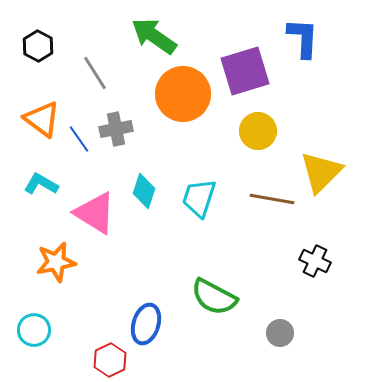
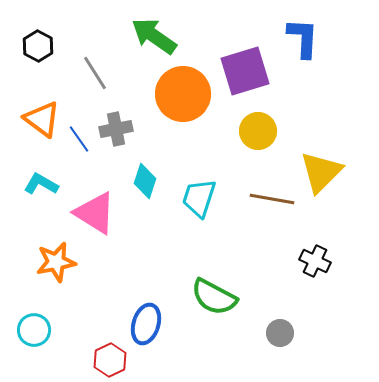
cyan diamond: moved 1 px right, 10 px up
